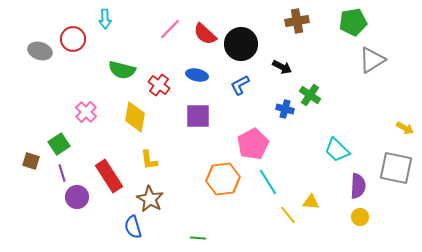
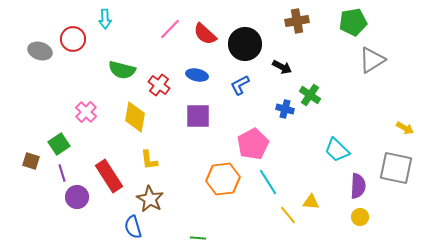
black circle: moved 4 px right
